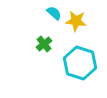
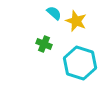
yellow star: rotated 15 degrees clockwise
green cross: rotated 28 degrees counterclockwise
